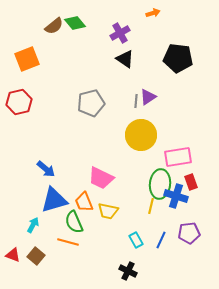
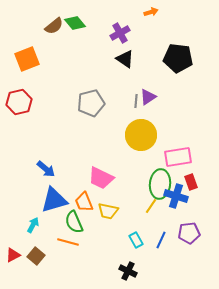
orange arrow: moved 2 px left, 1 px up
yellow line: rotated 21 degrees clockwise
red triangle: rotated 49 degrees counterclockwise
